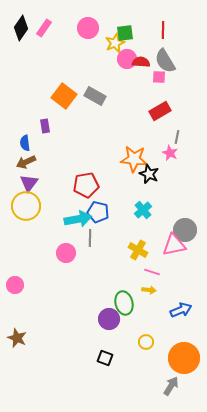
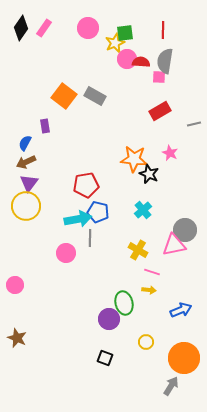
gray semicircle at (165, 61): rotated 40 degrees clockwise
gray line at (177, 137): moved 17 px right, 13 px up; rotated 64 degrees clockwise
blue semicircle at (25, 143): rotated 35 degrees clockwise
